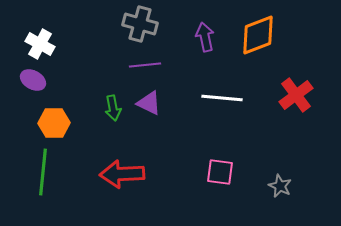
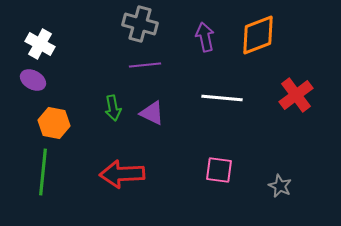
purple triangle: moved 3 px right, 10 px down
orange hexagon: rotated 12 degrees clockwise
pink square: moved 1 px left, 2 px up
